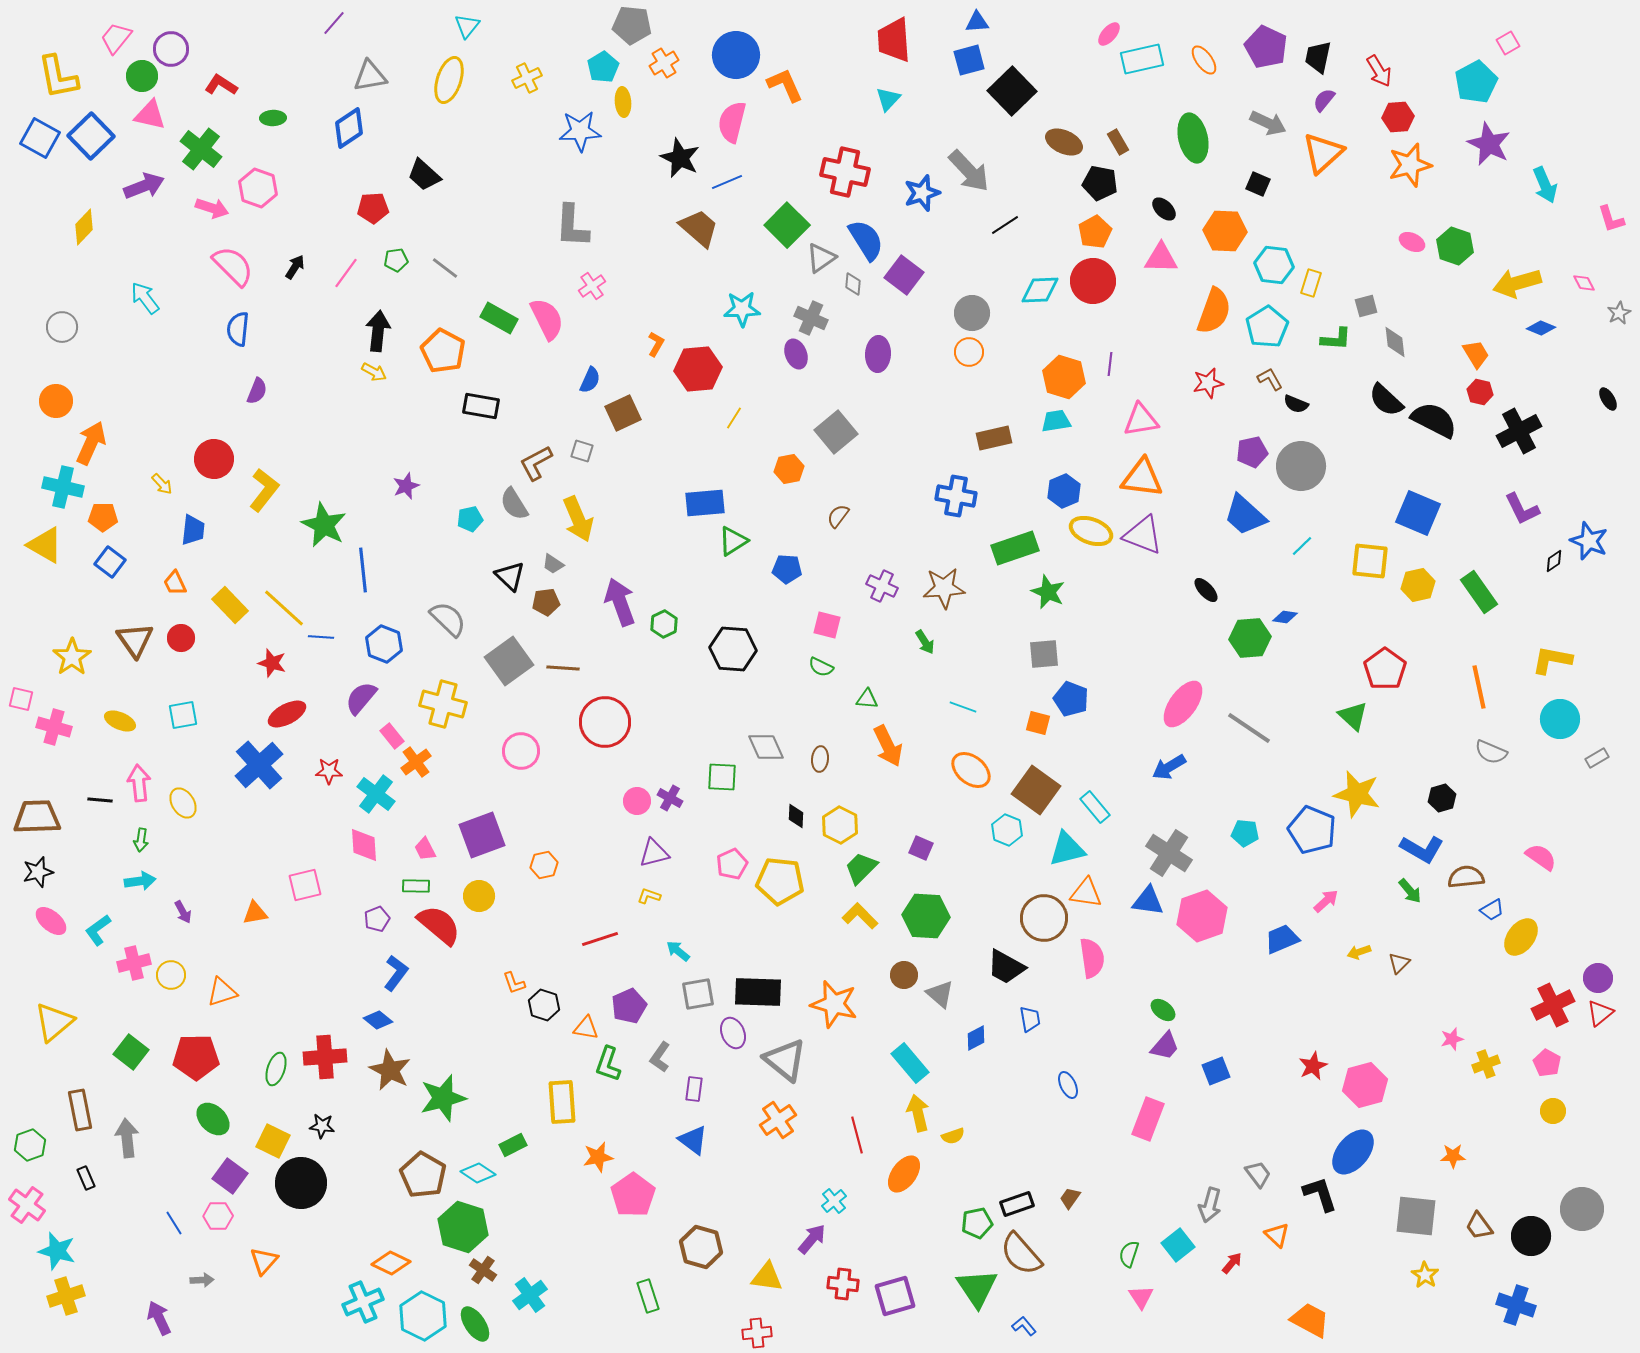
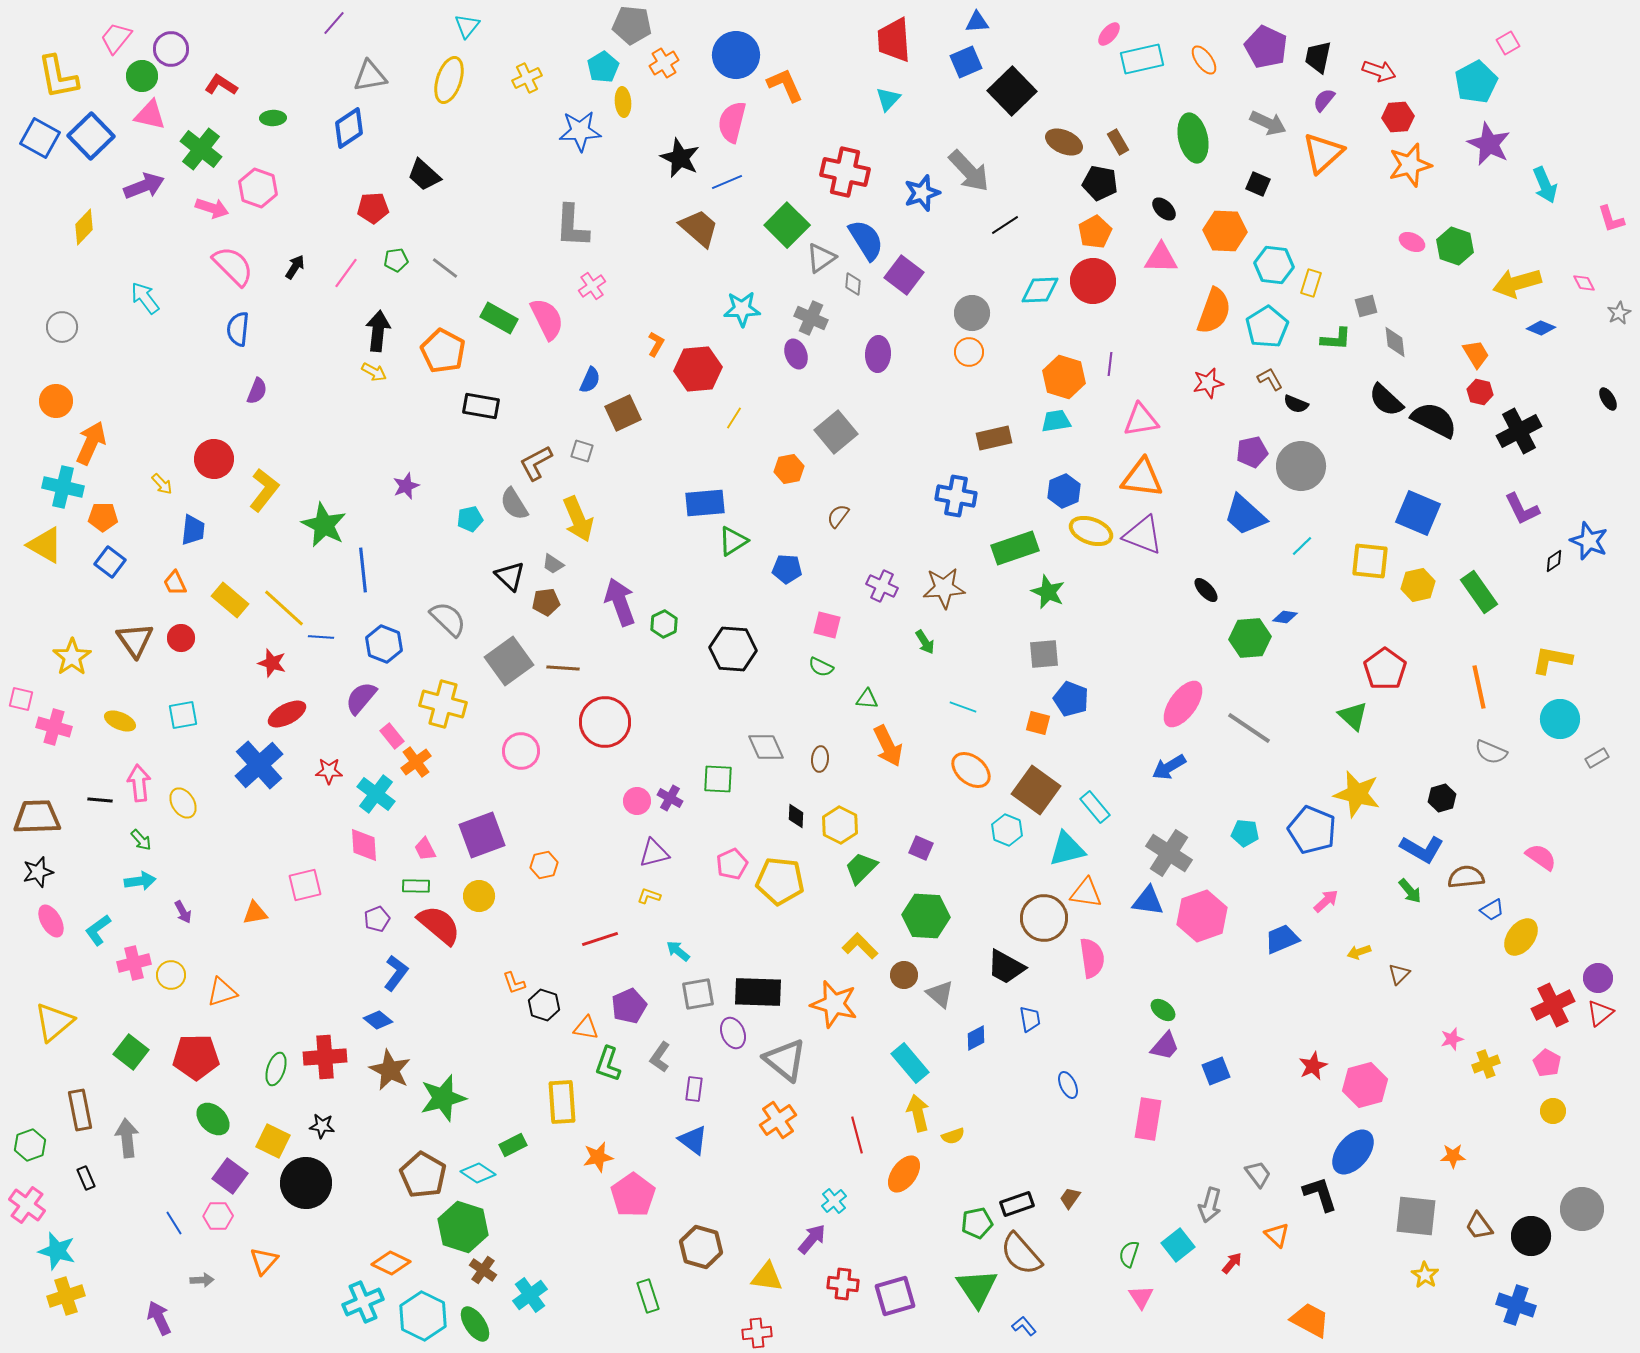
blue square at (969, 60): moved 3 px left, 2 px down; rotated 8 degrees counterclockwise
red arrow at (1379, 71): rotated 40 degrees counterclockwise
yellow rectangle at (230, 605): moved 5 px up; rotated 6 degrees counterclockwise
green square at (722, 777): moved 4 px left, 2 px down
green arrow at (141, 840): rotated 50 degrees counterclockwise
yellow L-shape at (860, 916): moved 30 px down
pink ellipse at (51, 921): rotated 20 degrees clockwise
brown triangle at (1399, 963): moved 11 px down
pink rectangle at (1148, 1119): rotated 12 degrees counterclockwise
black circle at (301, 1183): moved 5 px right
